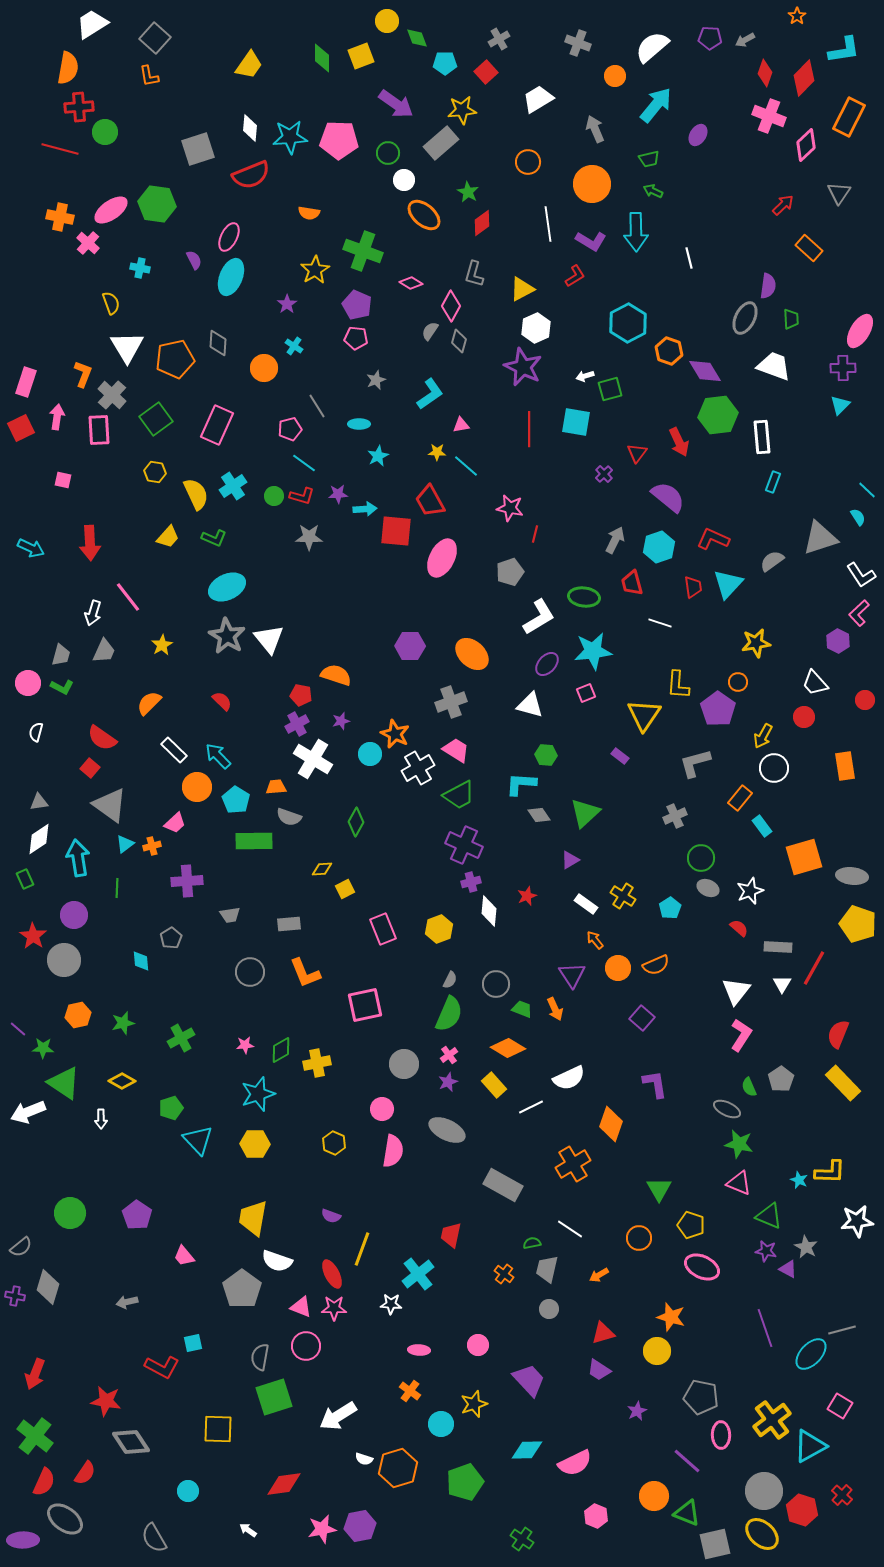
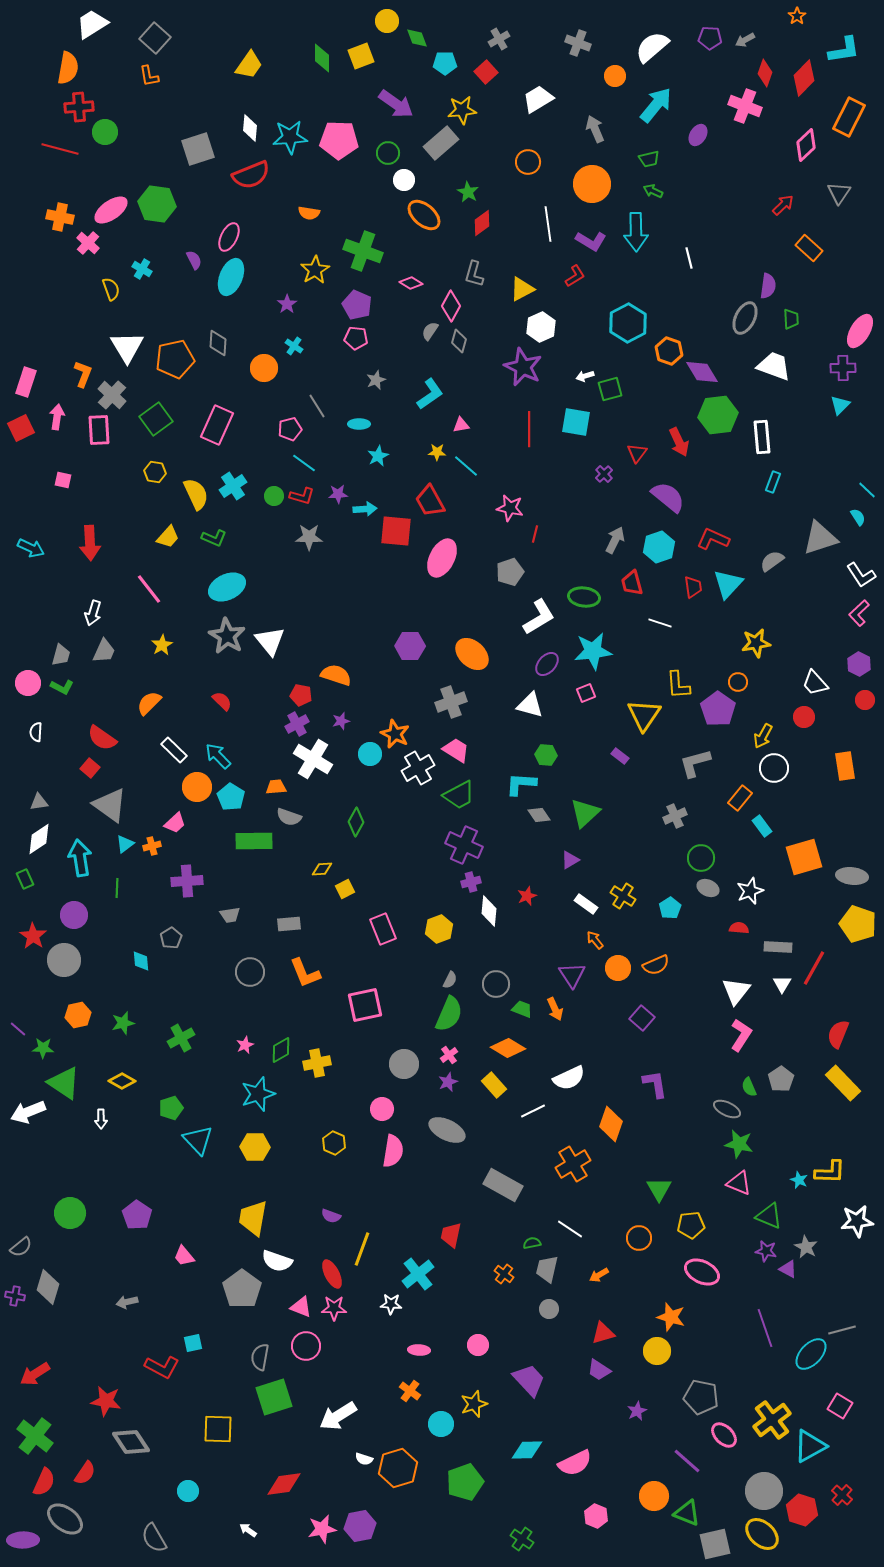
pink cross at (769, 116): moved 24 px left, 10 px up
cyan cross at (140, 268): moved 2 px right, 1 px down; rotated 18 degrees clockwise
yellow semicircle at (111, 303): moved 14 px up
white hexagon at (536, 328): moved 5 px right, 1 px up
purple diamond at (705, 371): moved 3 px left, 1 px down
pink line at (128, 597): moved 21 px right, 8 px up
white triangle at (269, 639): moved 1 px right, 2 px down
purple hexagon at (838, 641): moved 21 px right, 23 px down
yellow L-shape at (678, 685): rotated 8 degrees counterclockwise
white semicircle at (36, 732): rotated 12 degrees counterclockwise
cyan pentagon at (236, 800): moved 5 px left, 3 px up
cyan arrow at (78, 858): moved 2 px right
red semicircle at (739, 928): rotated 36 degrees counterclockwise
pink star at (245, 1045): rotated 18 degrees counterclockwise
white line at (531, 1107): moved 2 px right, 4 px down
yellow hexagon at (255, 1144): moved 3 px down
yellow pentagon at (691, 1225): rotated 24 degrees counterclockwise
pink ellipse at (702, 1267): moved 5 px down
red arrow at (35, 1374): rotated 36 degrees clockwise
pink ellipse at (721, 1435): moved 3 px right; rotated 44 degrees counterclockwise
